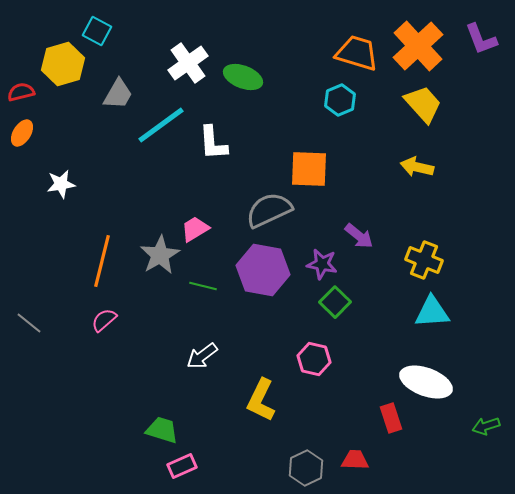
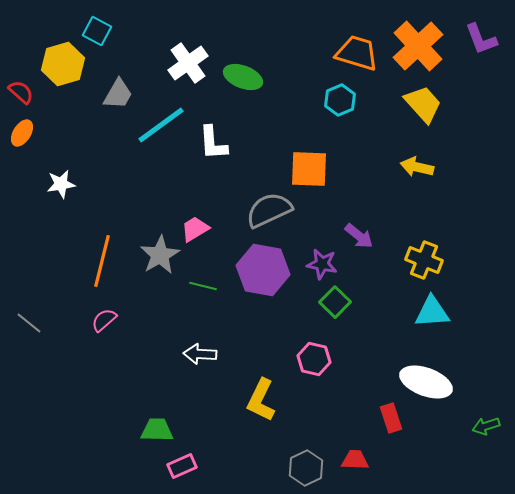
red semicircle: rotated 56 degrees clockwise
white arrow: moved 2 px left, 2 px up; rotated 40 degrees clockwise
green trapezoid: moved 5 px left; rotated 16 degrees counterclockwise
